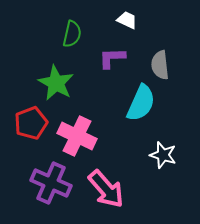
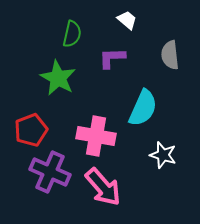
white trapezoid: rotated 15 degrees clockwise
gray semicircle: moved 10 px right, 10 px up
green star: moved 2 px right, 5 px up
cyan semicircle: moved 2 px right, 5 px down
red pentagon: moved 7 px down
pink cross: moved 19 px right; rotated 15 degrees counterclockwise
purple cross: moved 1 px left, 11 px up
pink arrow: moved 3 px left, 2 px up
